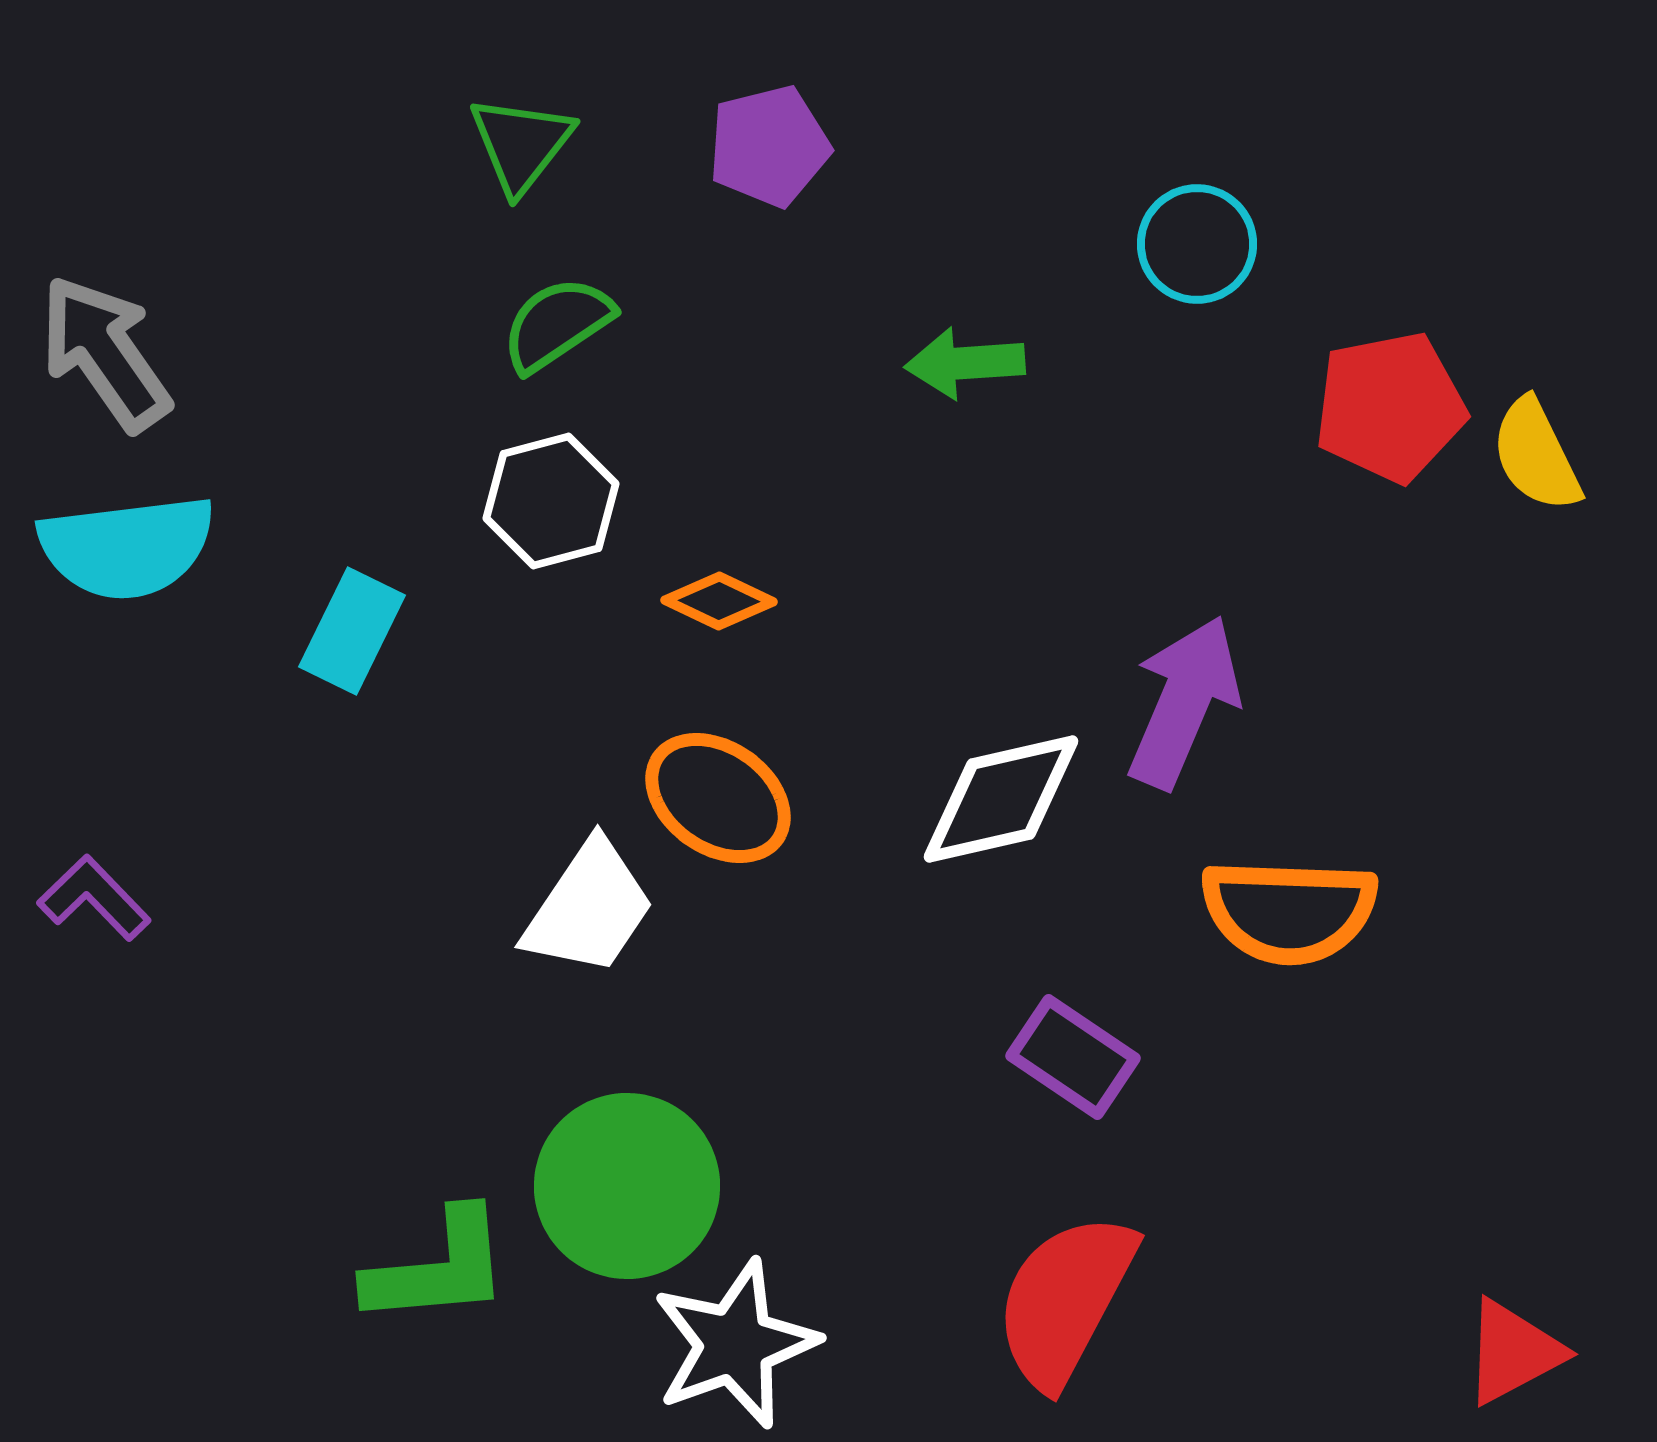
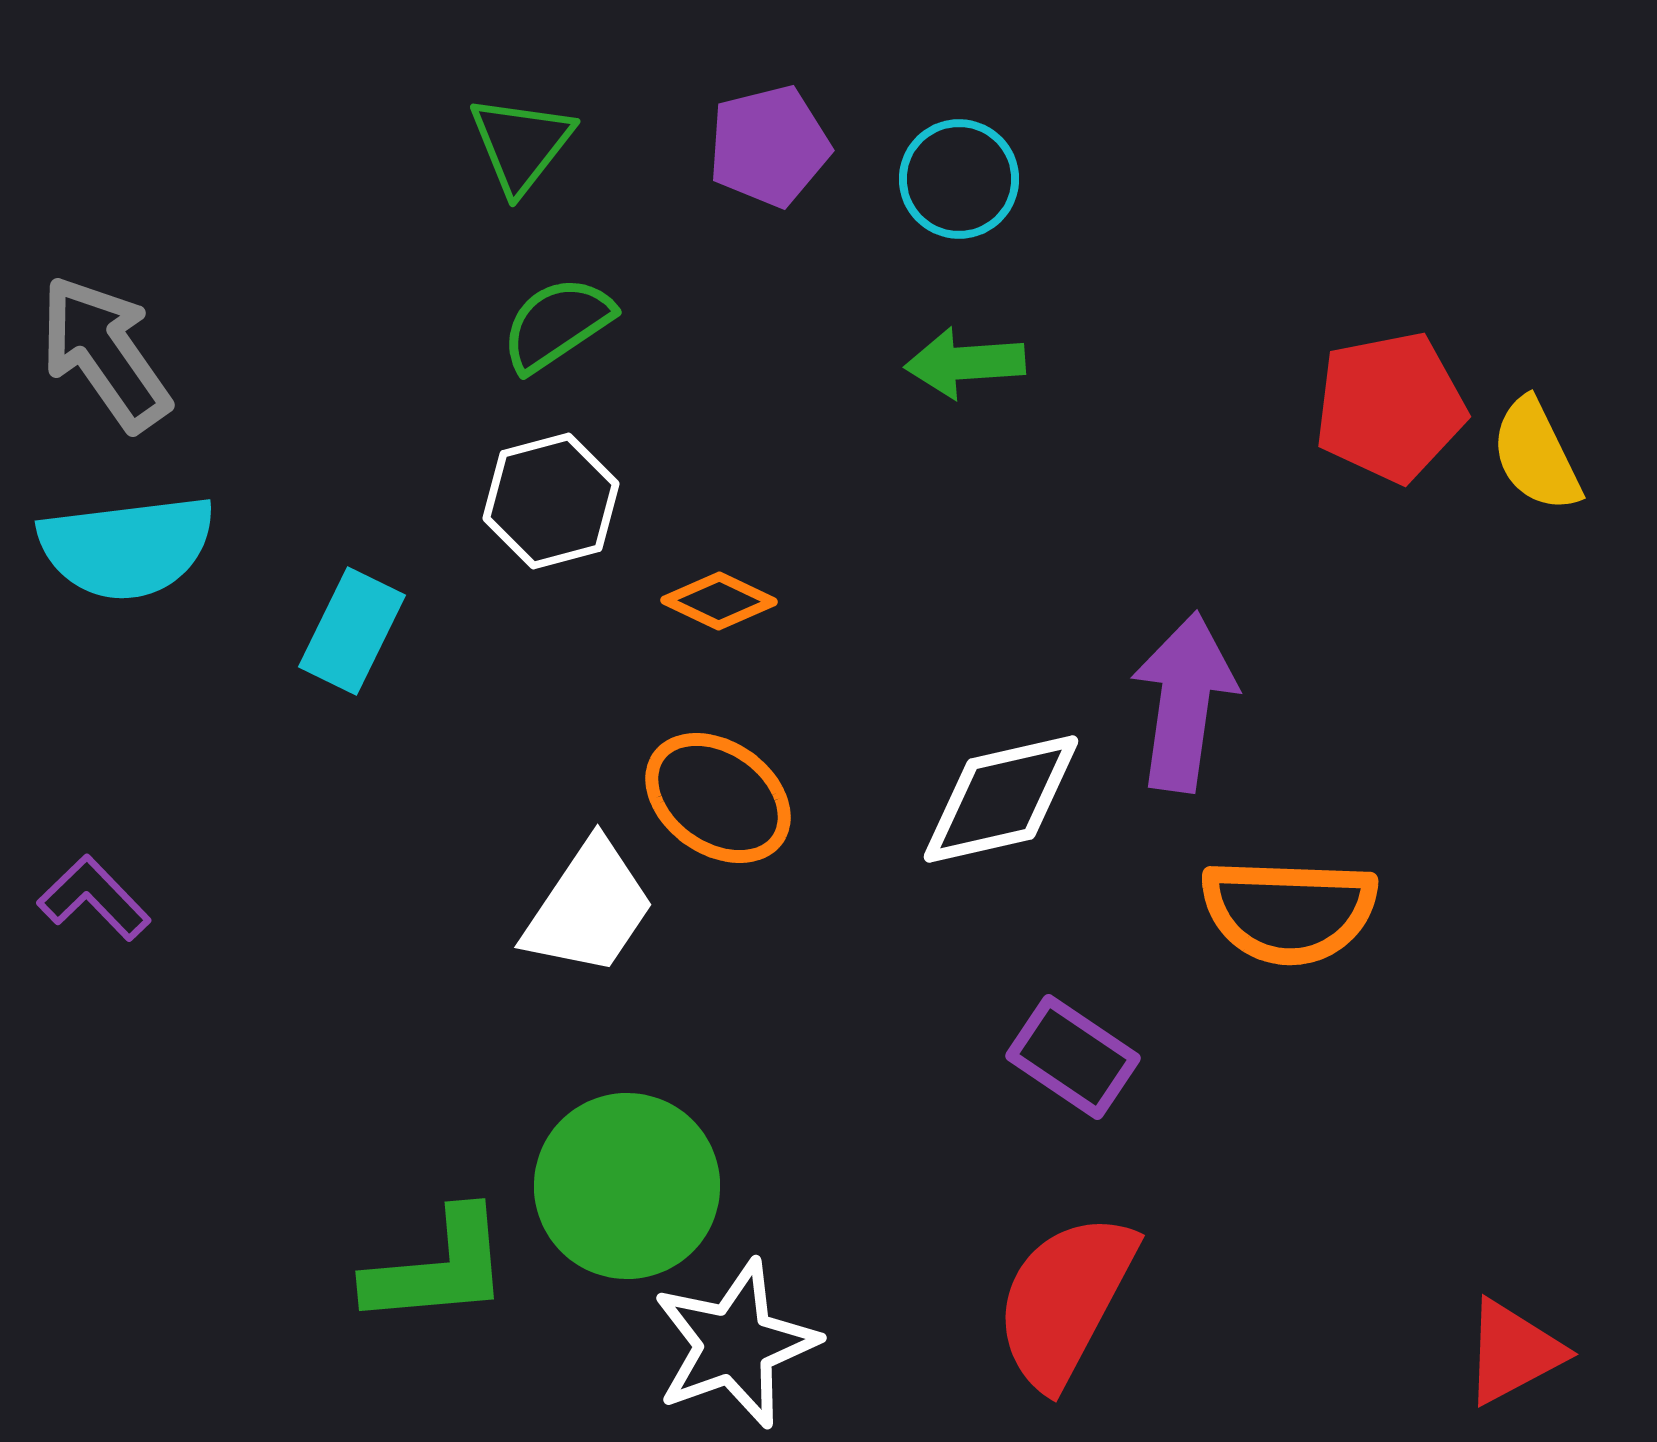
cyan circle: moved 238 px left, 65 px up
purple arrow: rotated 15 degrees counterclockwise
